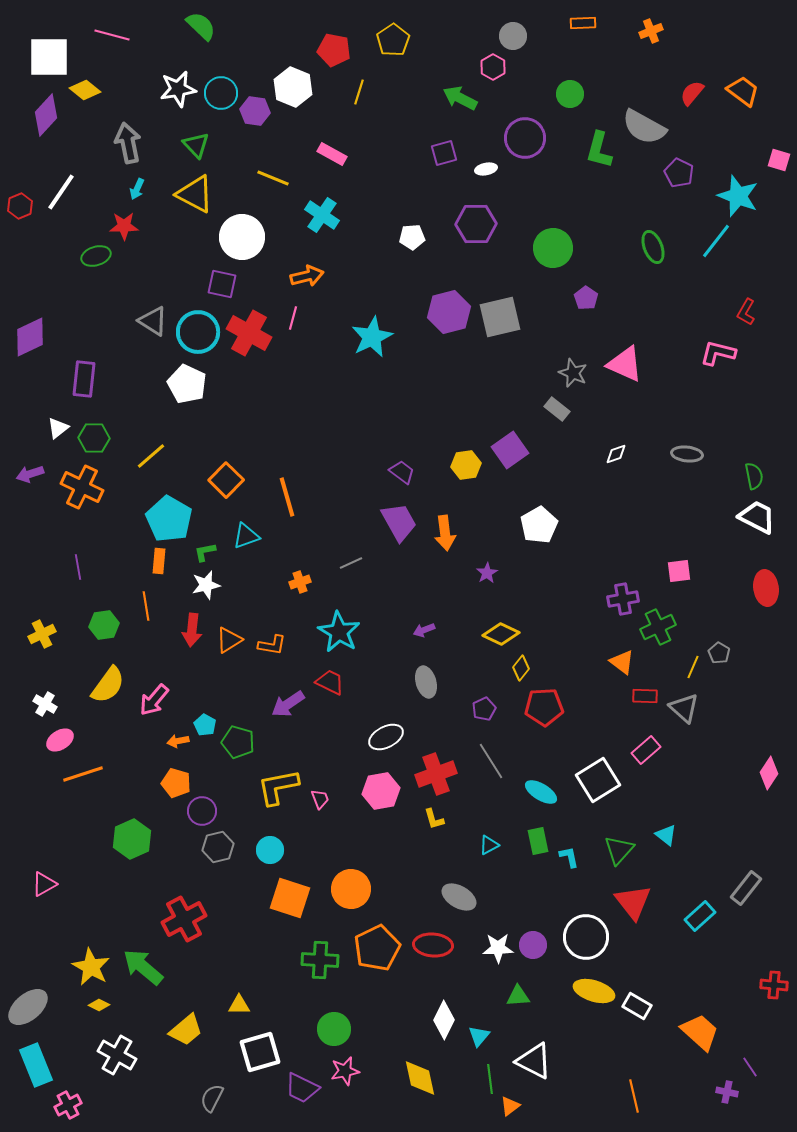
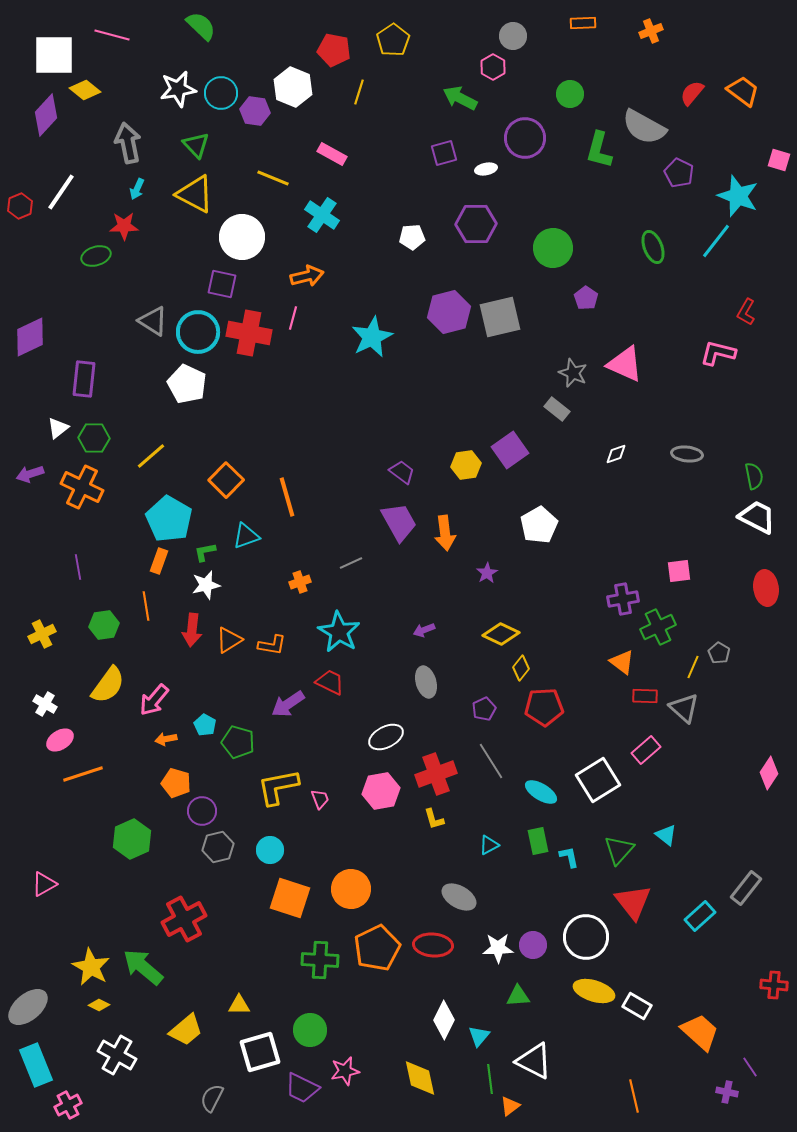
white square at (49, 57): moved 5 px right, 2 px up
red cross at (249, 333): rotated 18 degrees counterclockwise
orange rectangle at (159, 561): rotated 15 degrees clockwise
orange arrow at (178, 741): moved 12 px left, 2 px up
green circle at (334, 1029): moved 24 px left, 1 px down
